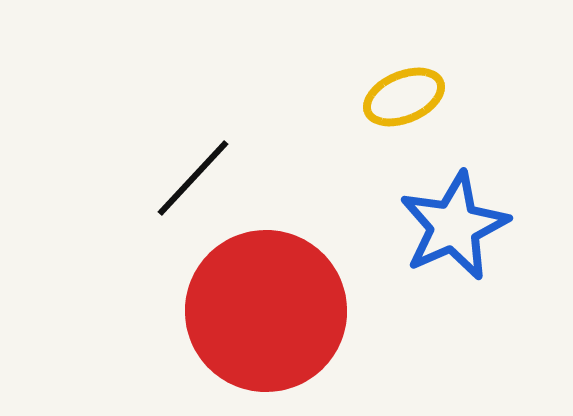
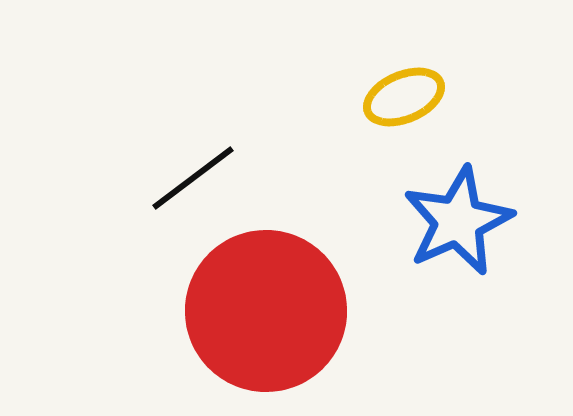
black line: rotated 10 degrees clockwise
blue star: moved 4 px right, 5 px up
